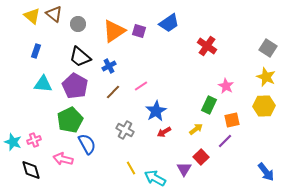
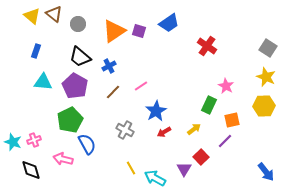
cyan triangle: moved 2 px up
yellow arrow: moved 2 px left
